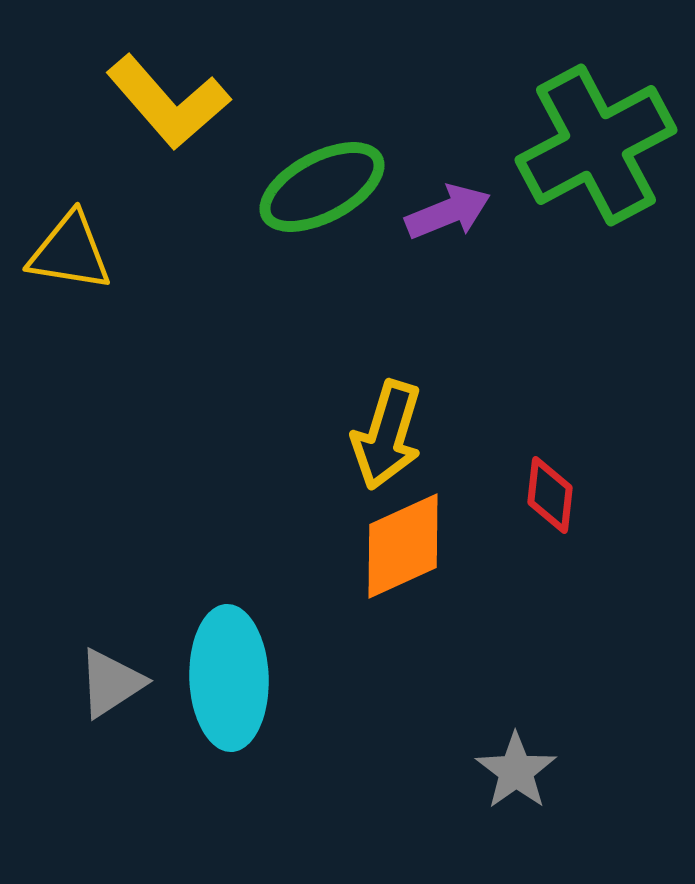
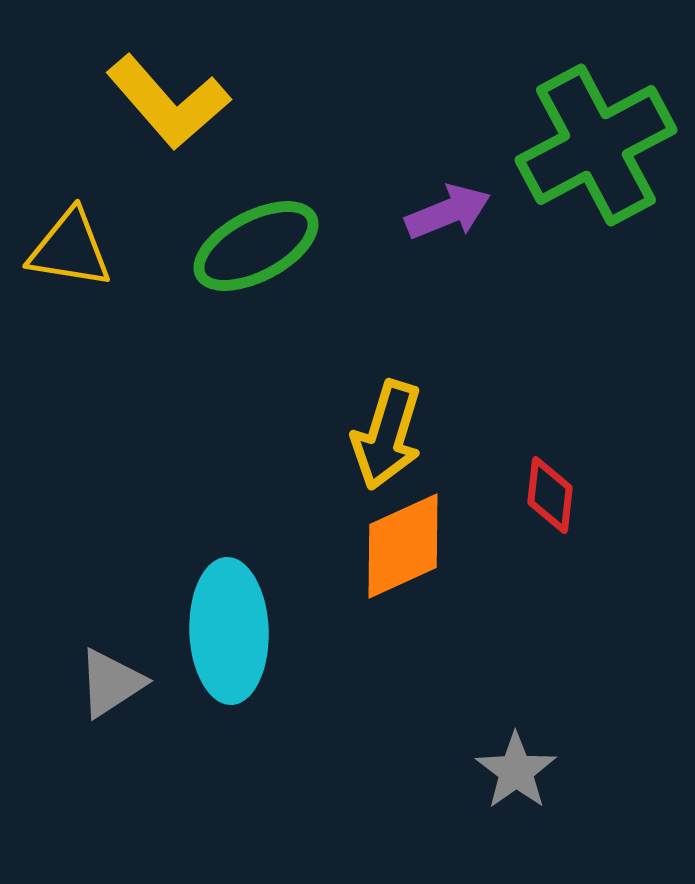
green ellipse: moved 66 px left, 59 px down
yellow triangle: moved 3 px up
cyan ellipse: moved 47 px up
